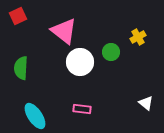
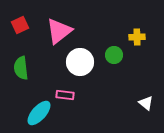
red square: moved 2 px right, 9 px down
pink triangle: moved 5 px left; rotated 44 degrees clockwise
yellow cross: moved 1 px left; rotated 28 degrees clockwise
green circle: moved 3 px right, 3 px down
green semicircle: rotated 10 degrees counterclockwise
pink rectangle: moved 17 px left, 14 px up
cyan ellipse: moved 4 px right, 3 px up; rotated 76 degrees clockwise
